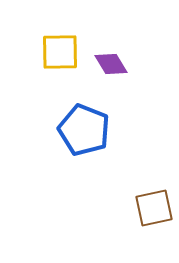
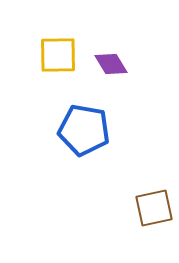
yellow square: moved 2 px left, 3 px down
blue pentagon: rotated 12 degrees counterclockwise
